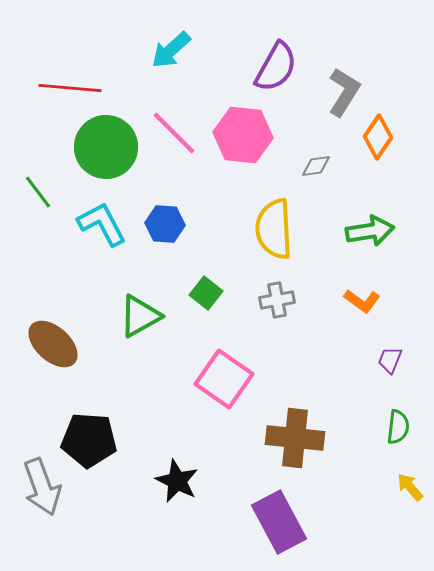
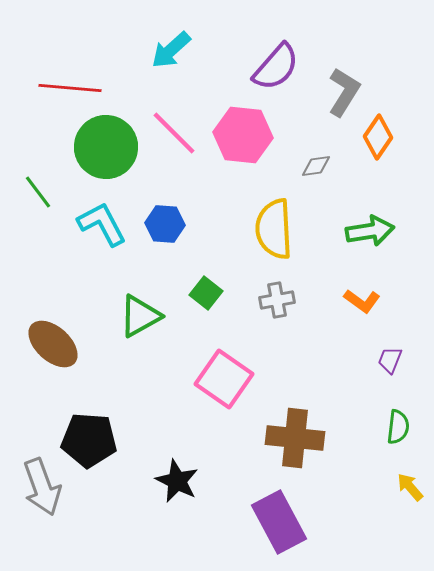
purple semicircle: rotated 12 degrees clockwise
